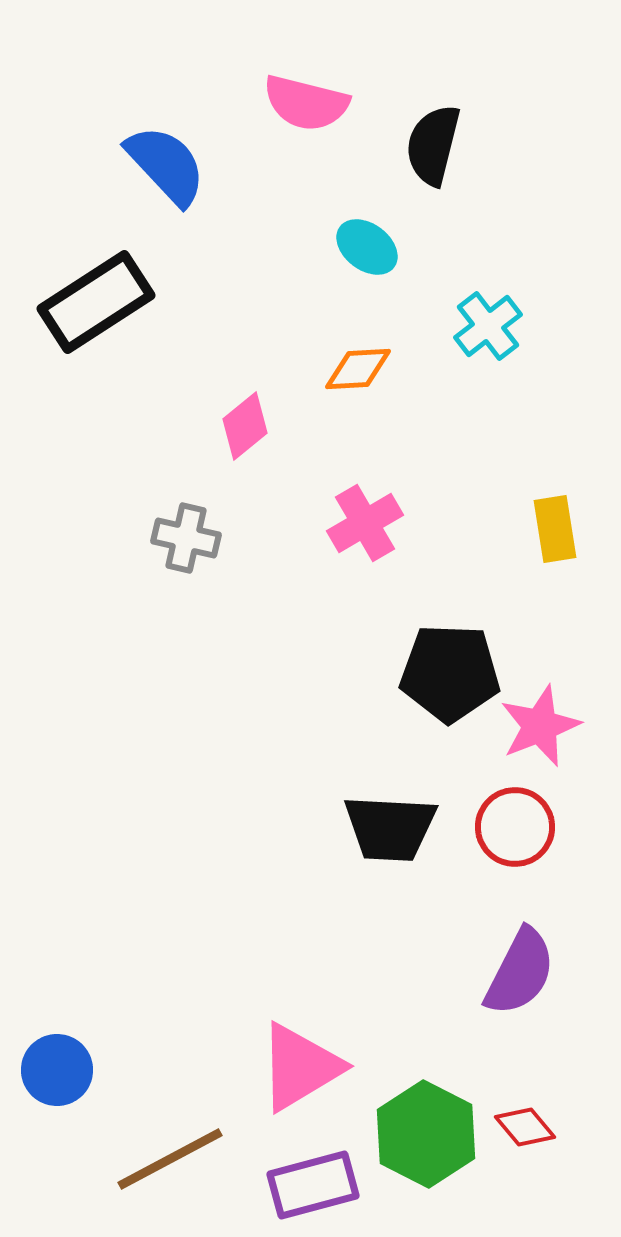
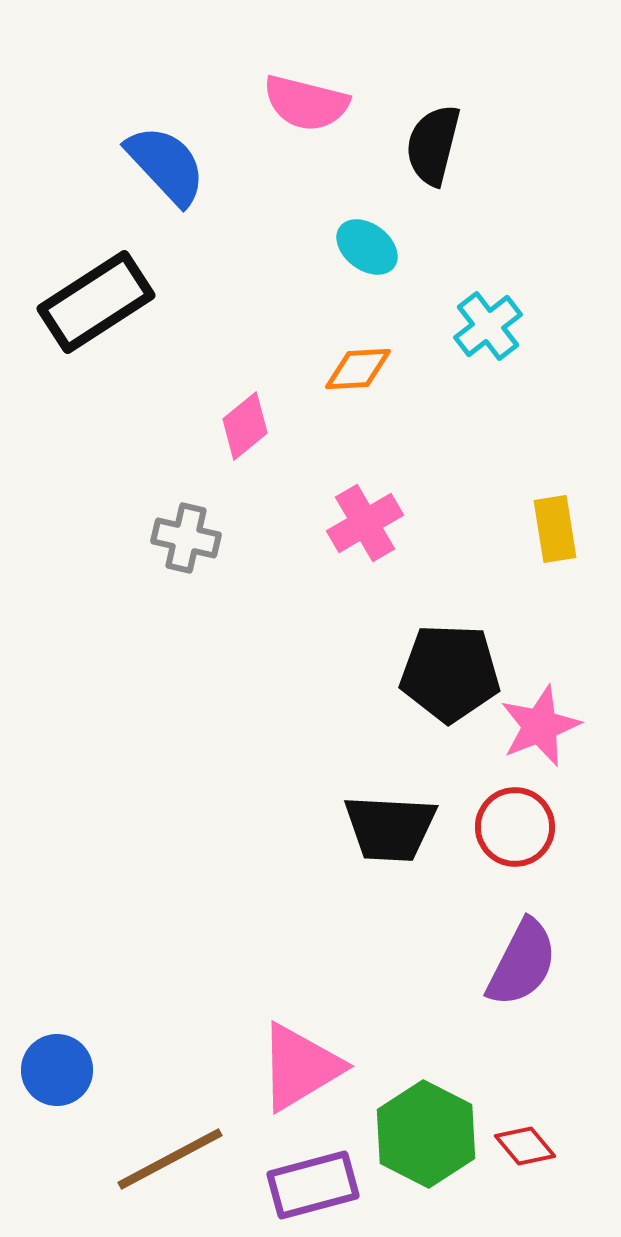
purple semicircle: moved 2 px right, 9 px up
red diamond: moved 19 px down
